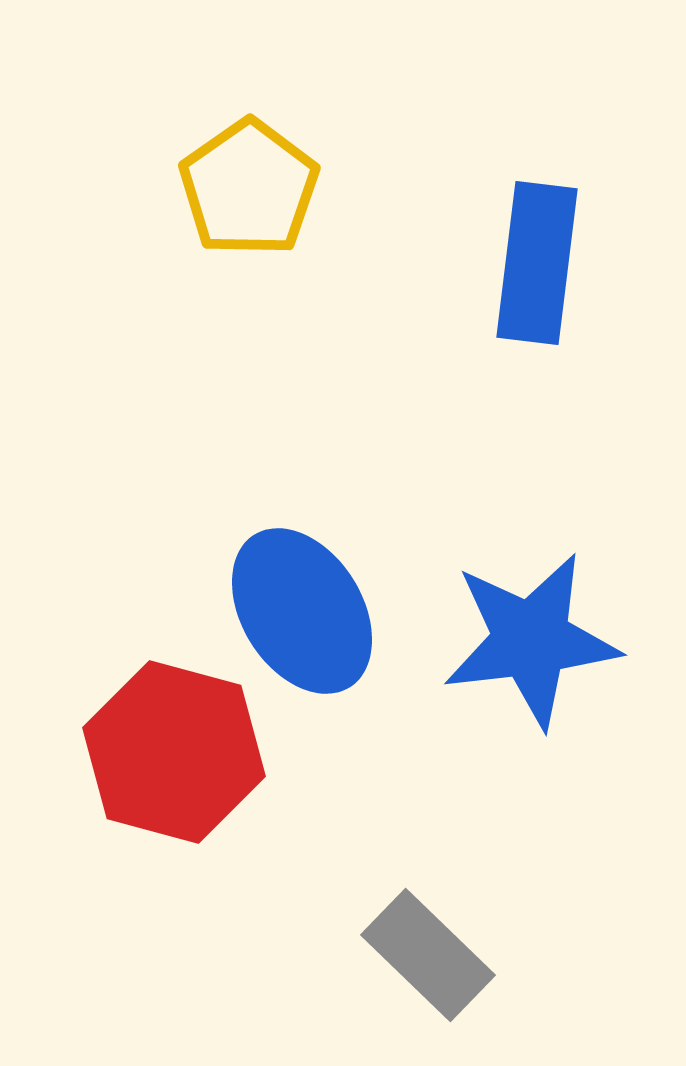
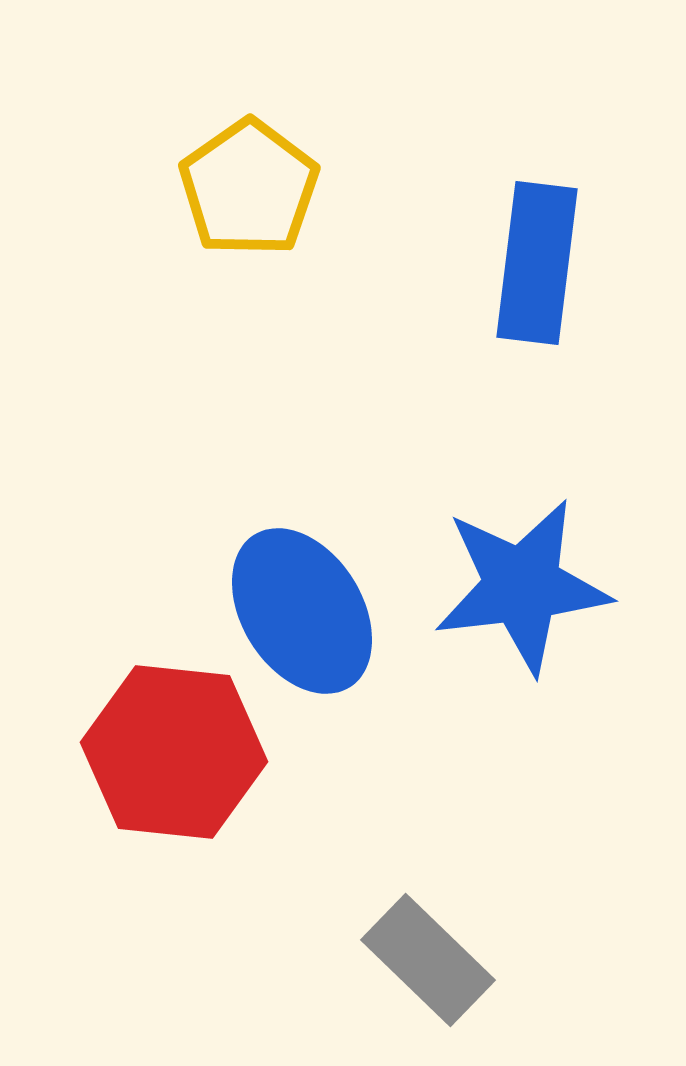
blue star: moved 9 px left, 54 px up
red hexagon: rotated 9 degrees counterclockwise
gray rectangle: moved 5 px down
